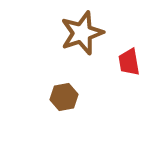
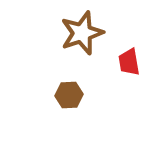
brown hexagon: moved 5 px right, 2 px up; rotated 8 degrees clockwise
